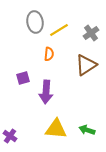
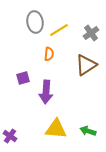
green arrow: moved 1 px right, 1 px down
